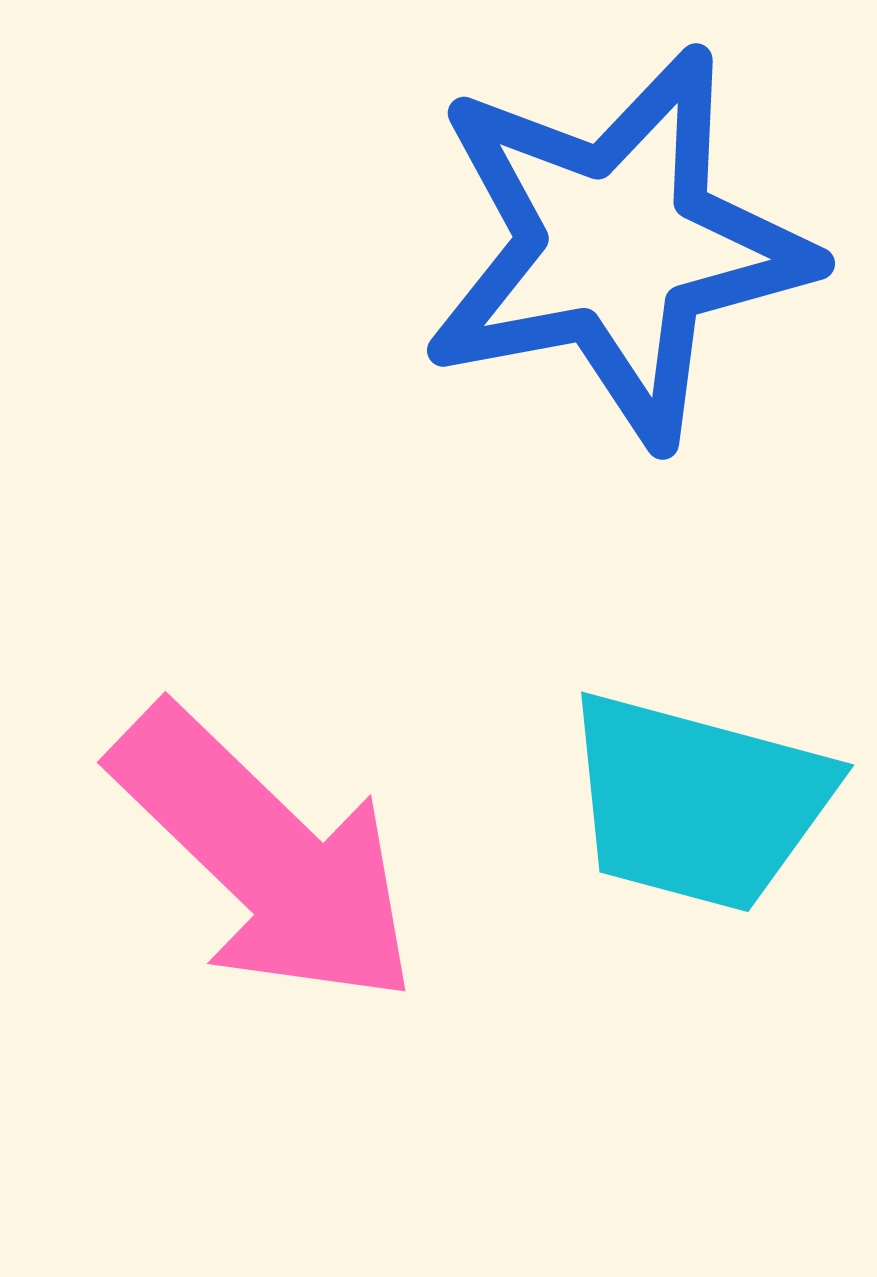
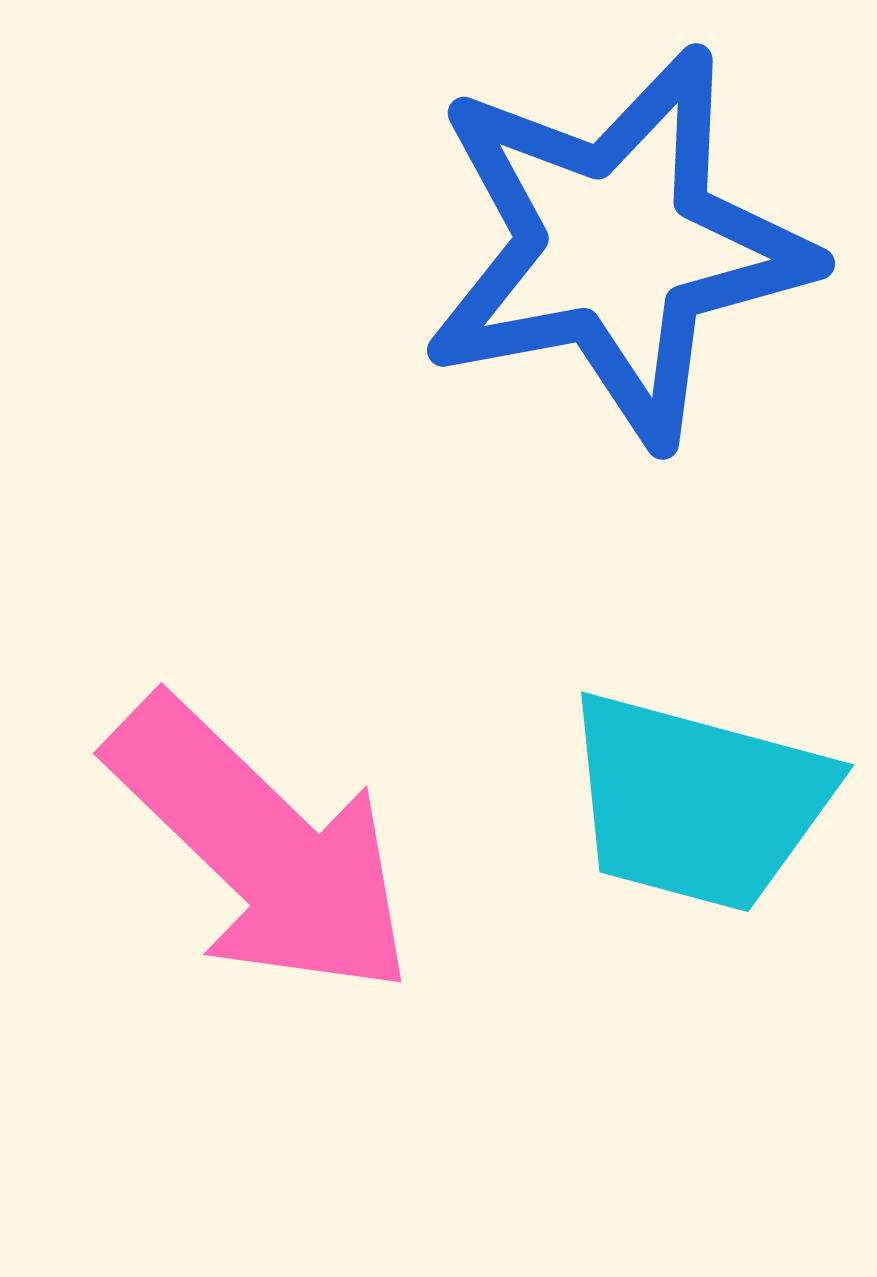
pink arrow: moved 4 px left, 9 px up
